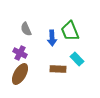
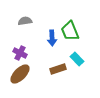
gray semicircle: moved 1 px left, 8 px up; rotated 104 degrees clockwise
brown rectangle: rotated 21 degrees counterclockwise
brown ellipse: rotated 15 degrees clockwise
